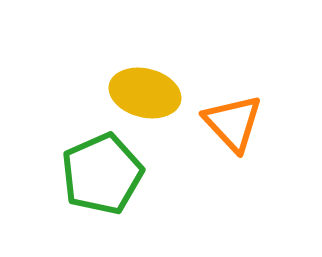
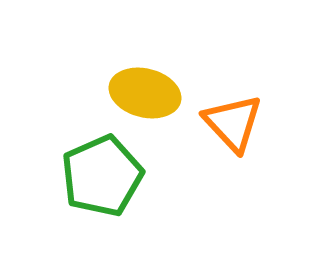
green pentagon: moved 2 px down
